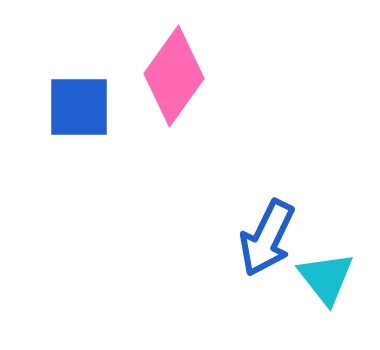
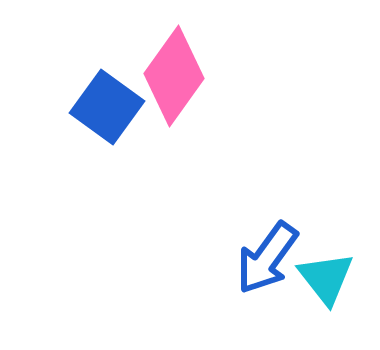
blue square: moved 28 px right; rotated 36 degrees clockwise
blue arrow: moved 20 px down; rotated 10 degrees clockwise
